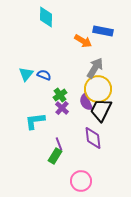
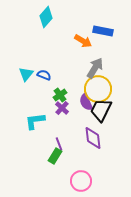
cyan diamond: rotated 40 degrees clockwise
